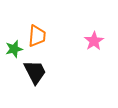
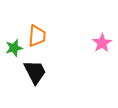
pink star: moved 8 px right, 2 px down
green star: moved 1 px up
